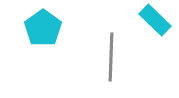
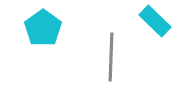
cyan rectangle: moved 1 px down
